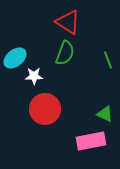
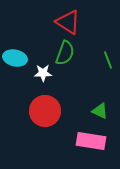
cyan ellipse: rotated 50 degrees clockwise
white star: moved 9 px right, 3 px up
red circle: moved 2 px down
green triangle: moved 5 px left, 3 px up
pink rectangle: rotated 20 degrees clockwise
